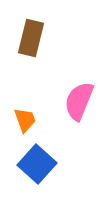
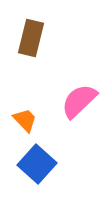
pink semicircle: rotated 24 degrees clockwise
orange trapezoid: rotated 24 degrees counterclockwise
